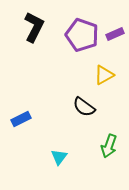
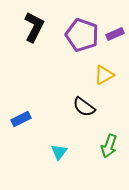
cyan triangle: moved 5 px up
